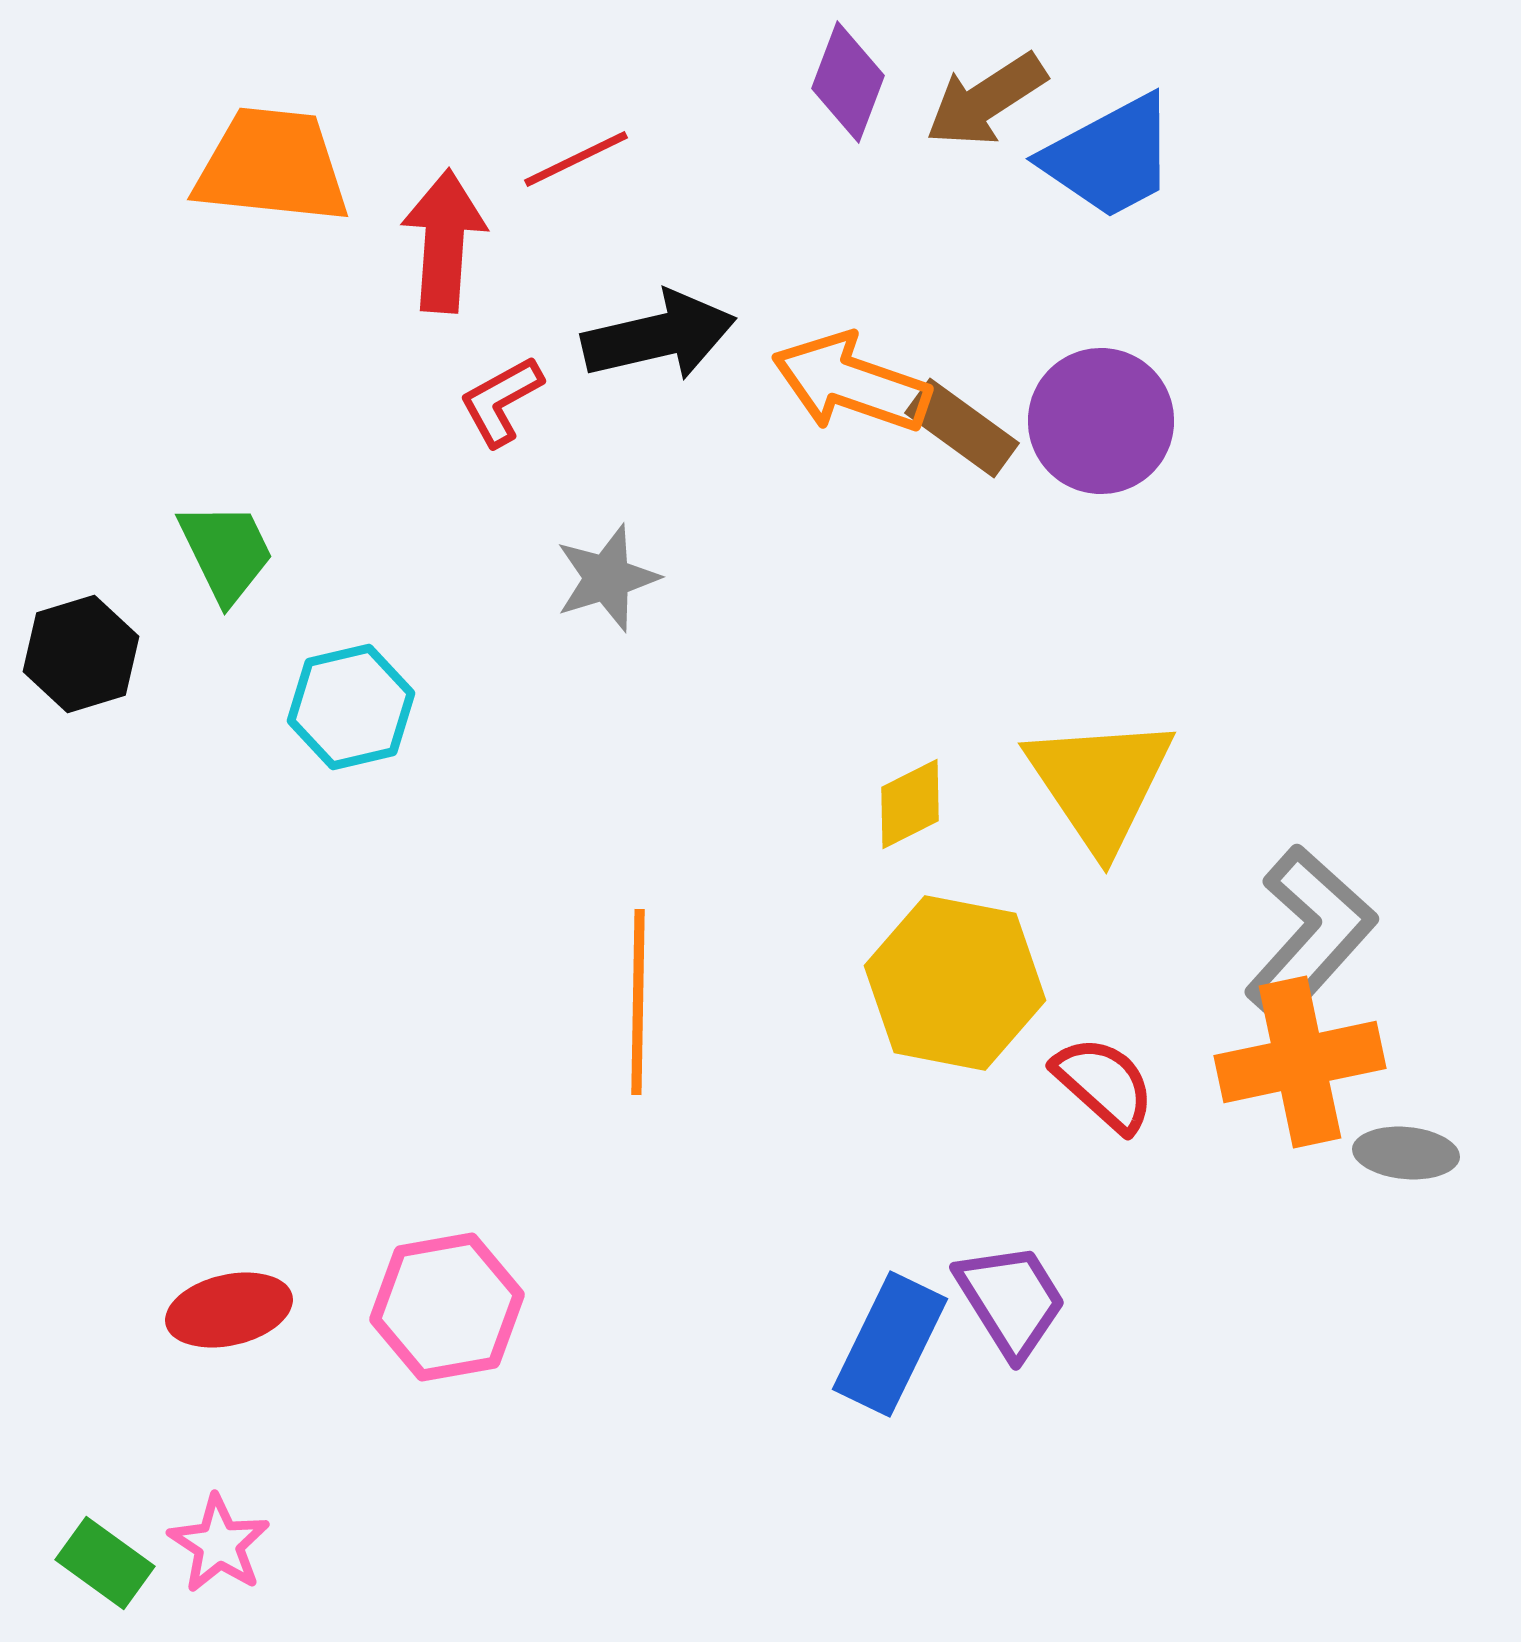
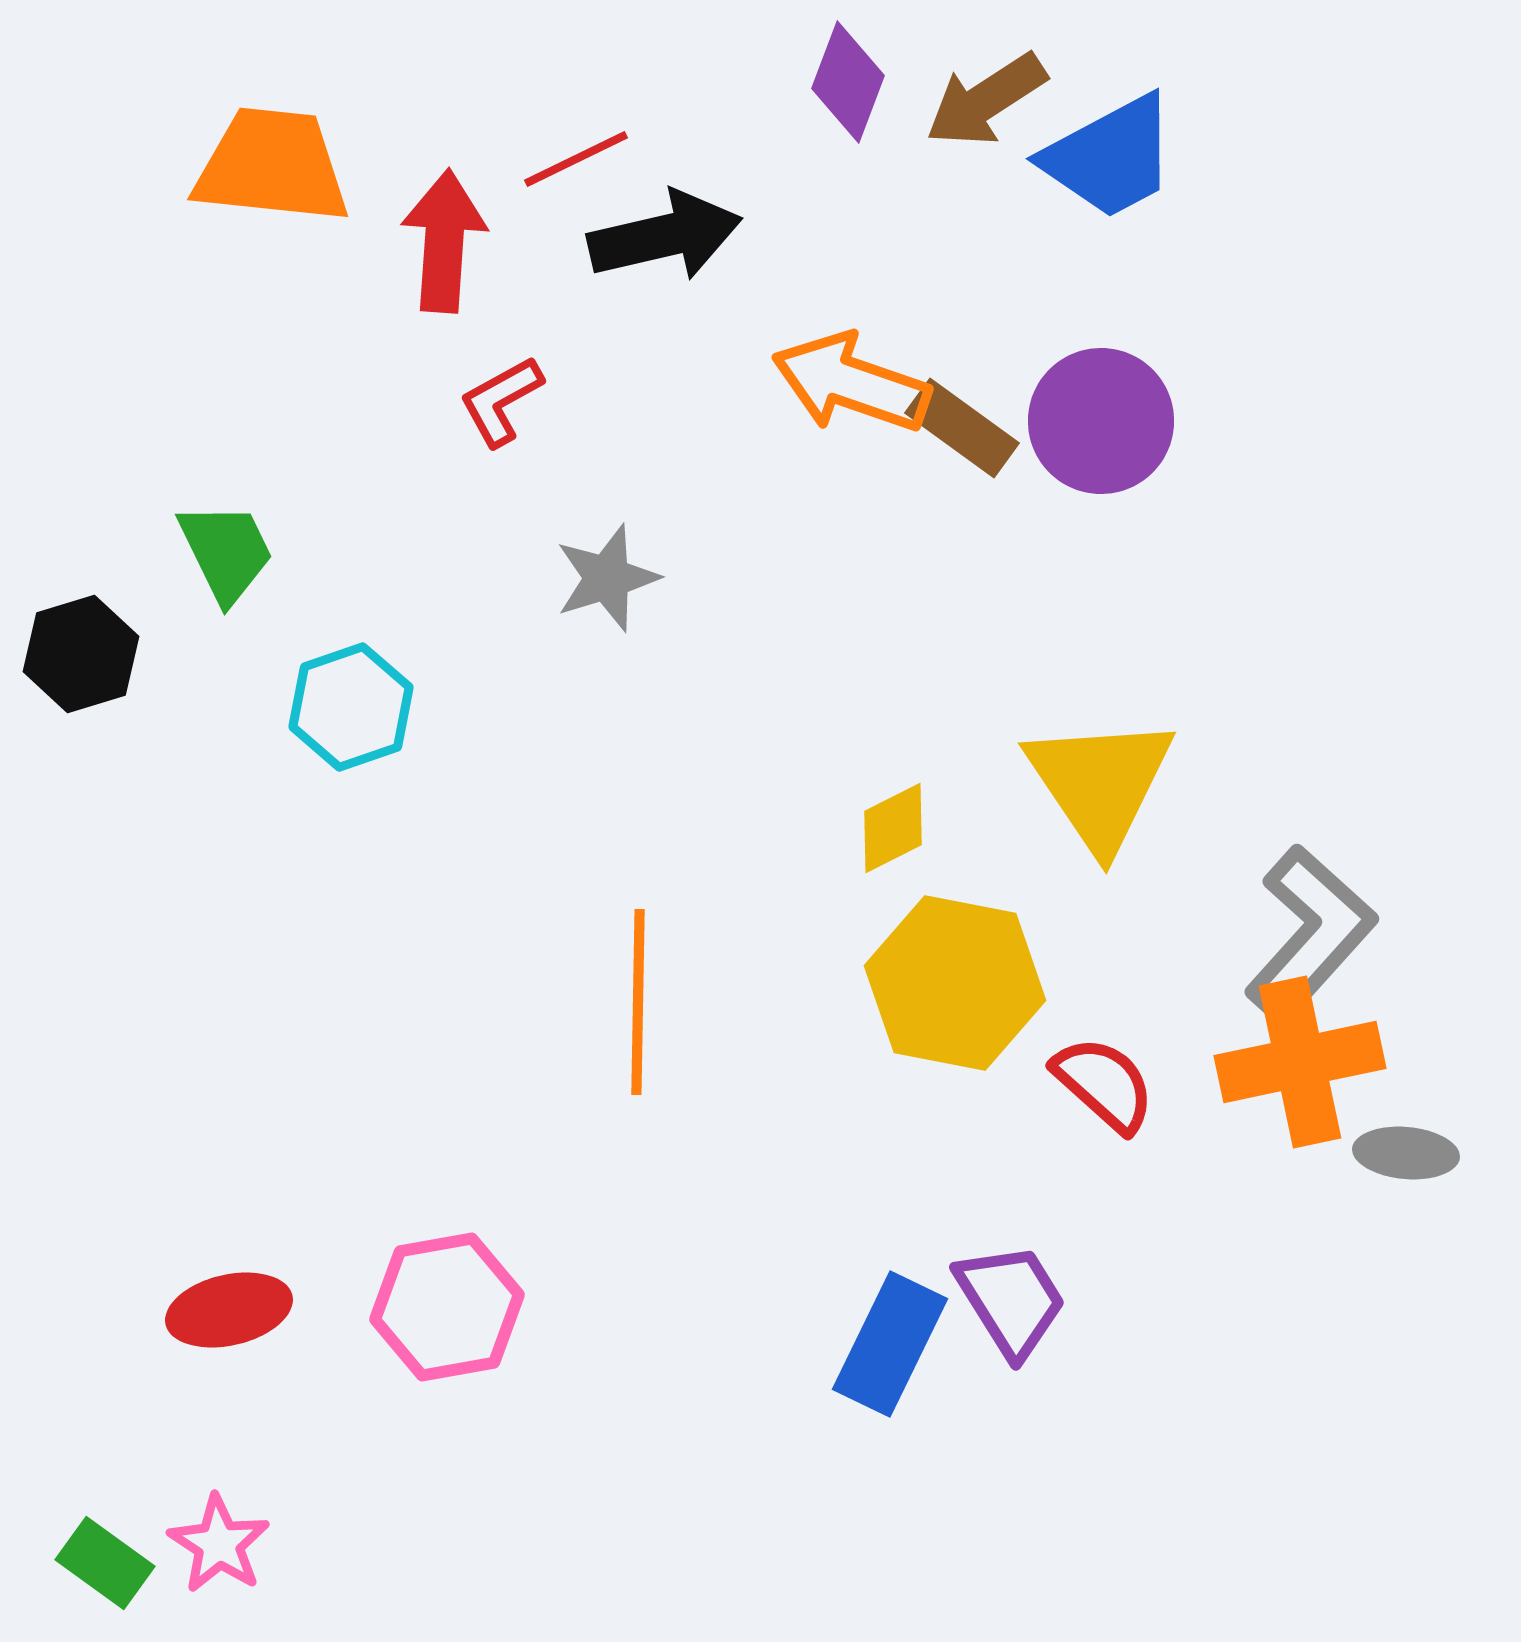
black arrow: moved 6 px right, 100 px up
cyan hexagon: rotated 6 degrees counterclockwise
yellow diamond: moved 17 px left, 24 px down
